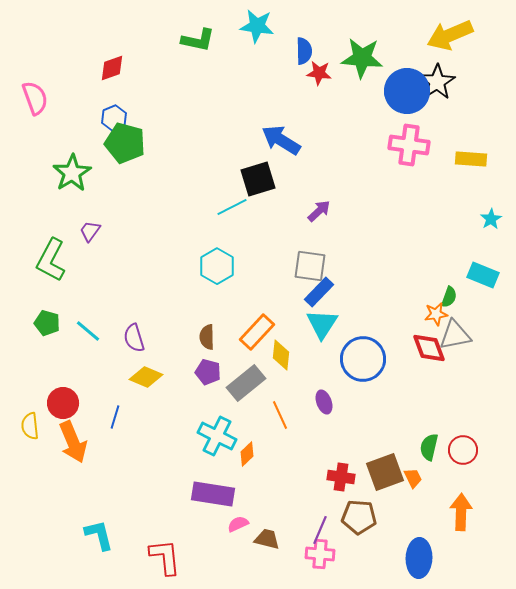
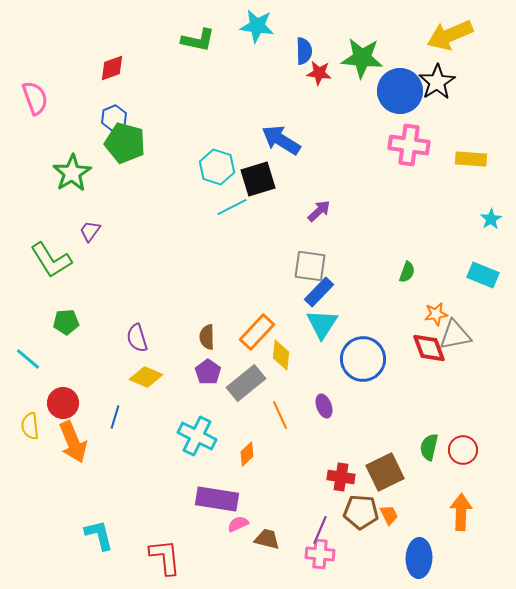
blue circle at (407, 91): moved 7 px left
green L-shape at (51, 260): rotated 60 degrees counterclockwise
cyan hexagon at (217, 266): moved 99 px up; rotated 12 degrees counterclockwise
green semicircle at (449, 297): moved 42 px left, 25 px up
green pentagon at (47, 323): moved 19 px right, 1 px up; rotated 20 degrees counterclockwise
cyan line at (88, 331): moved 60 px left, 28 px down
purple semicircle at (134, 338): moved 3 px right
purple pentagon at (208, 372): rotated 20 degrees clockwise
purple ellipse at (324, 402): moved 4 px down
cyan cross at (217, 436): moved 20 px left
brown square at (385, 472): rotated 6 degrees counterclockwise
orange trapezoid at (413, 478): moved 24 px left, 37 px down
purple rectangle at (213, 494): moved 4 px right, 5 px down
brown pentagon at (359, 517): moved 2 px right, 5 px up
